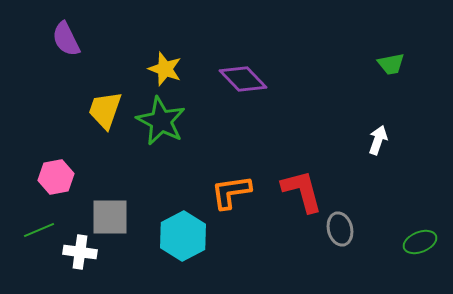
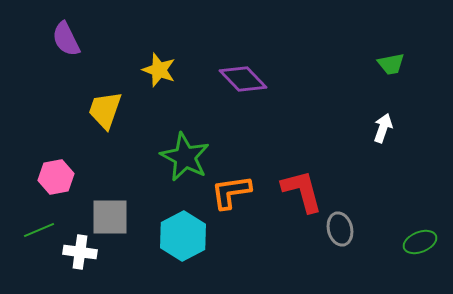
yellow star: moved 6 px left, 1 px down
green star: moved 24 px right, 36 px down
white arrow: moved 5 px right, 12 px up
